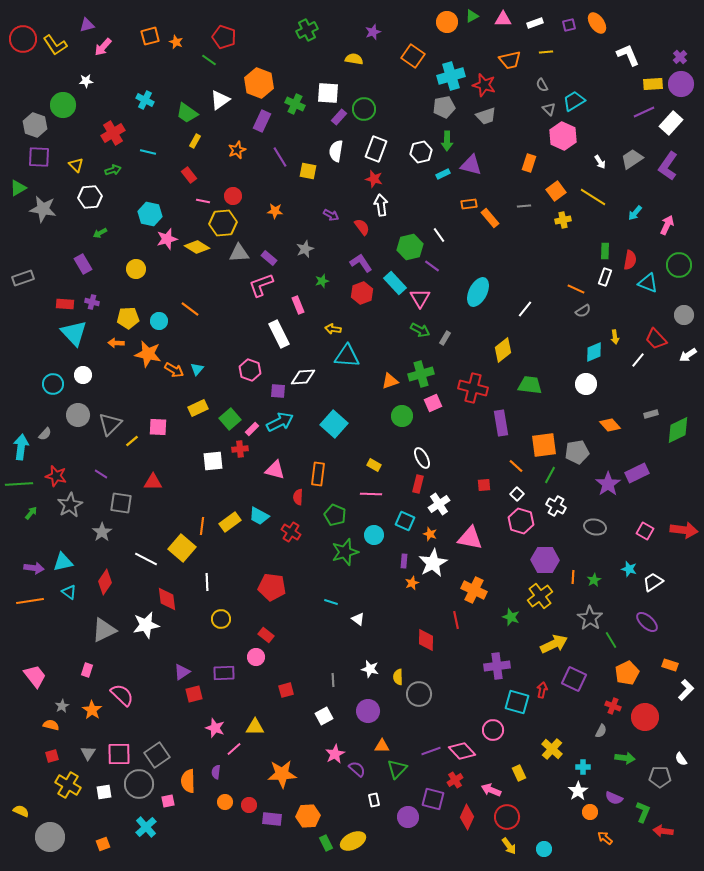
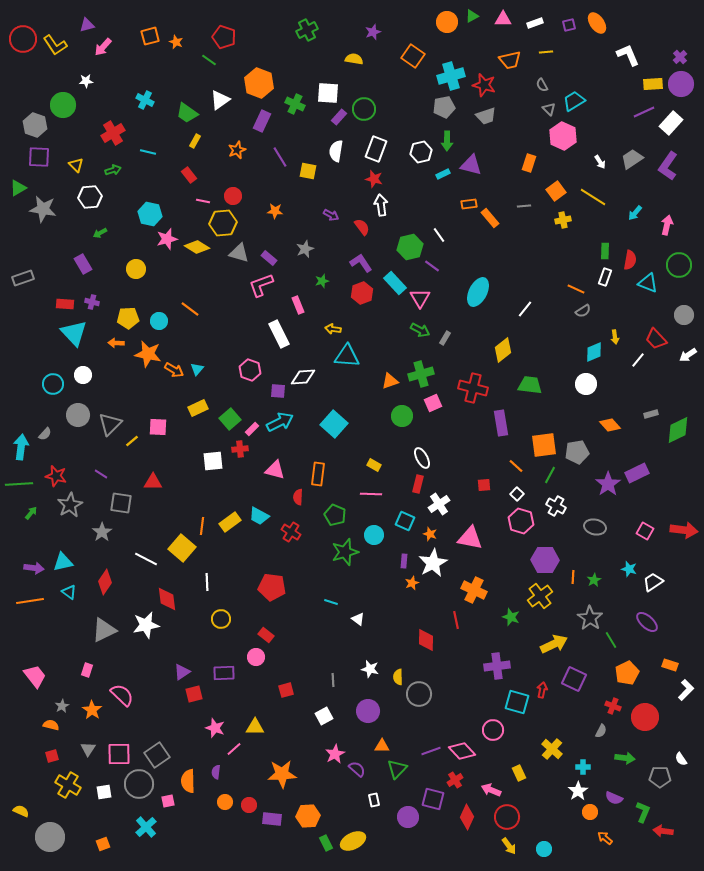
pink arrow at (667, 225): rotated 12 degrees counterclockwise
gray triangle at (239, 253): rotated 20 degrees clockwise
gray triangle at (88, 753): moved 4 px up
